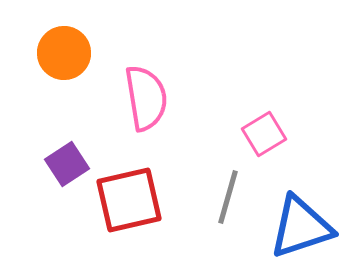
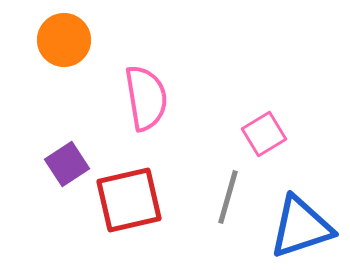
orange circle: moved 13 px up
